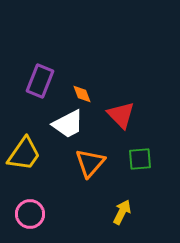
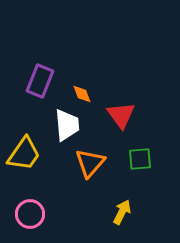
red triangle: rotated 8 degrees clockwise
white trapezoid: moved 1 px left, 1 px down; rotated 68 degrees counterclockwise
